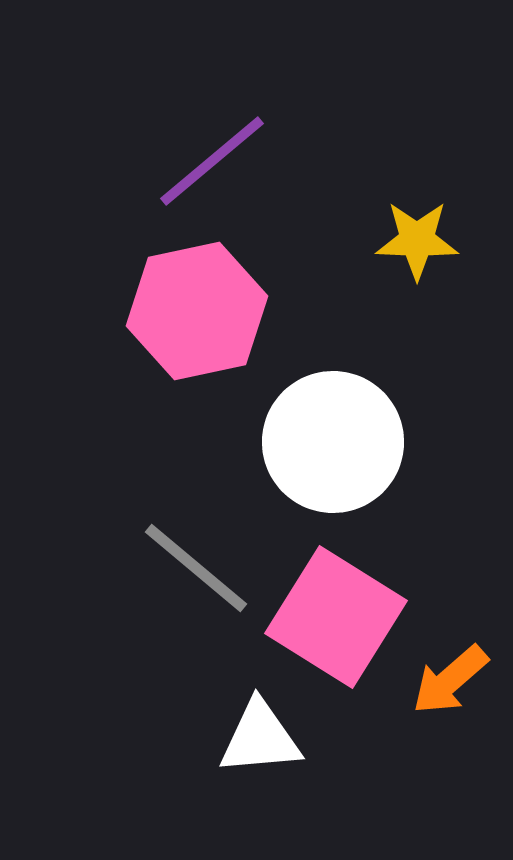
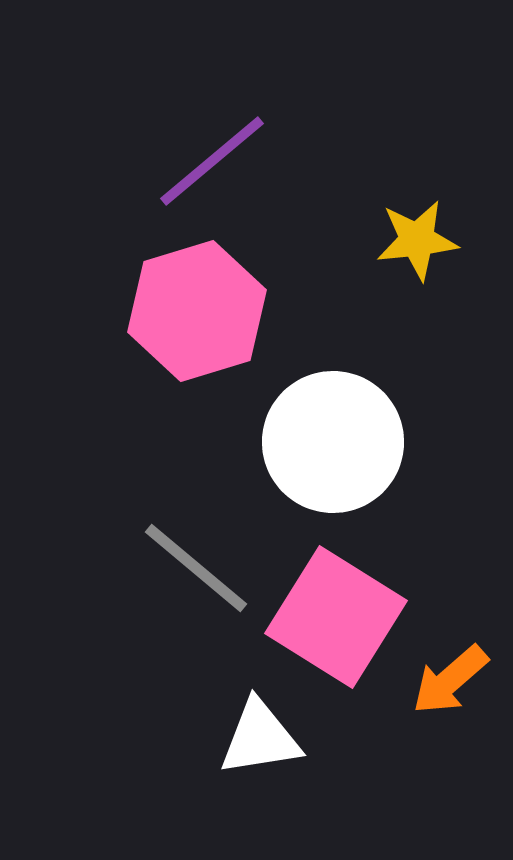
yellow star: rotated 8 degrees counterclockwise
pink hexagon: rotated 5 degrees counterclockwise
white triangle: rotated 4 degrees counterclockwise
